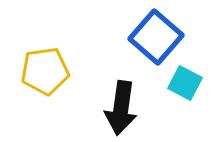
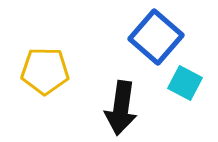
yellow pentagon: rotated 9 degrees clockwise
